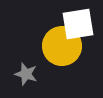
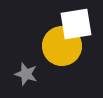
white square: moved 2 px left
